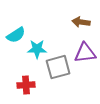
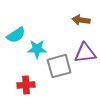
brown arrow: moved 2 px up
gray square: moved 1 px right, 1 px up
